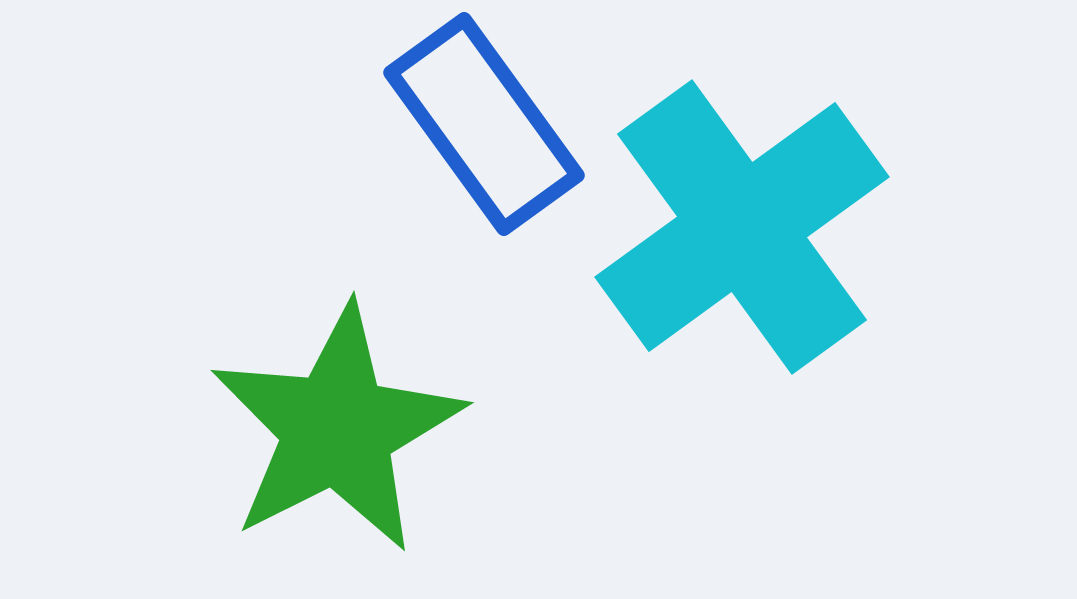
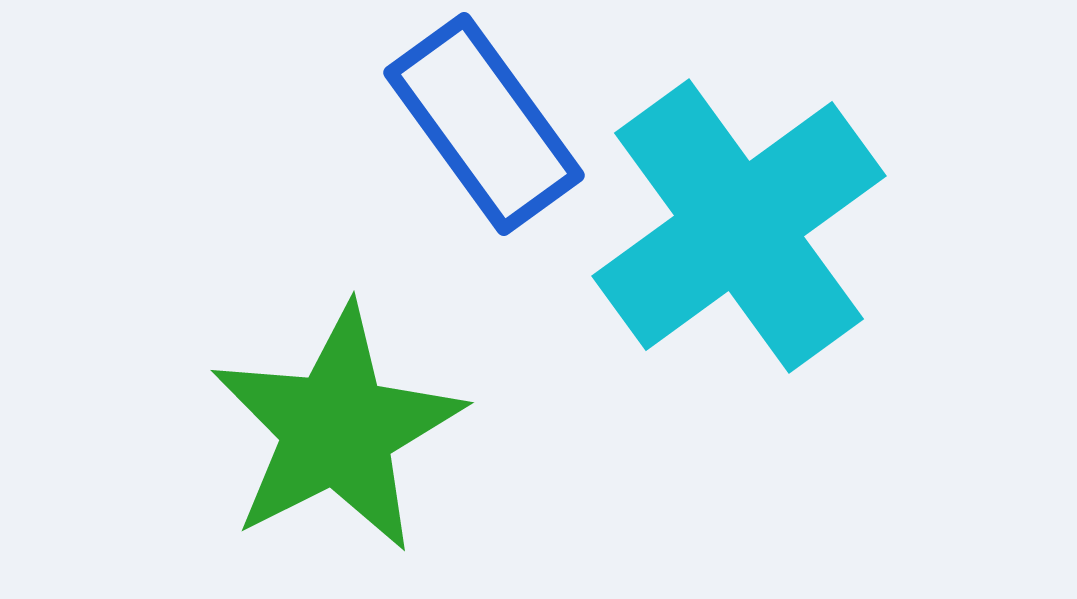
cyan cross: moved 3 px left, 1 px up
